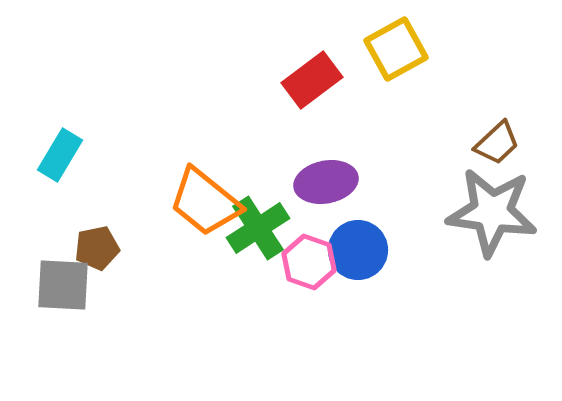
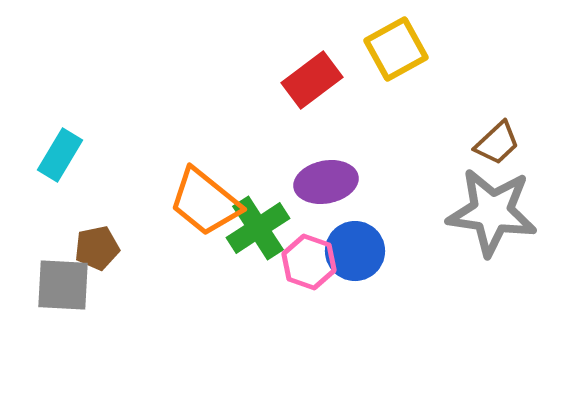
blue circle: moved 3 px left, 1 px down
